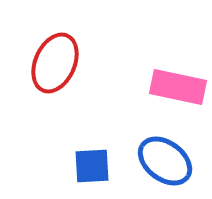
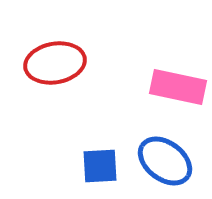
red ellipse: rotated 56 degrees clockwise
blue square: moved 8 px right
